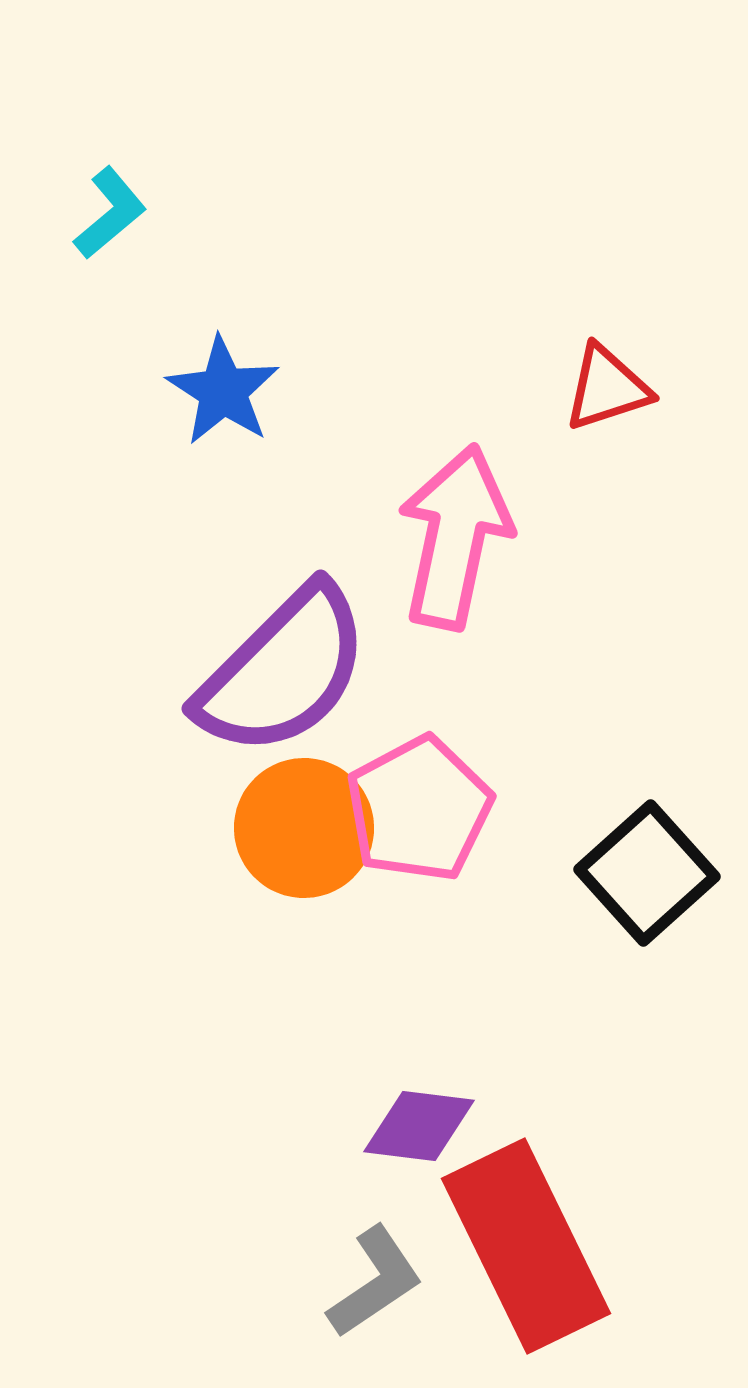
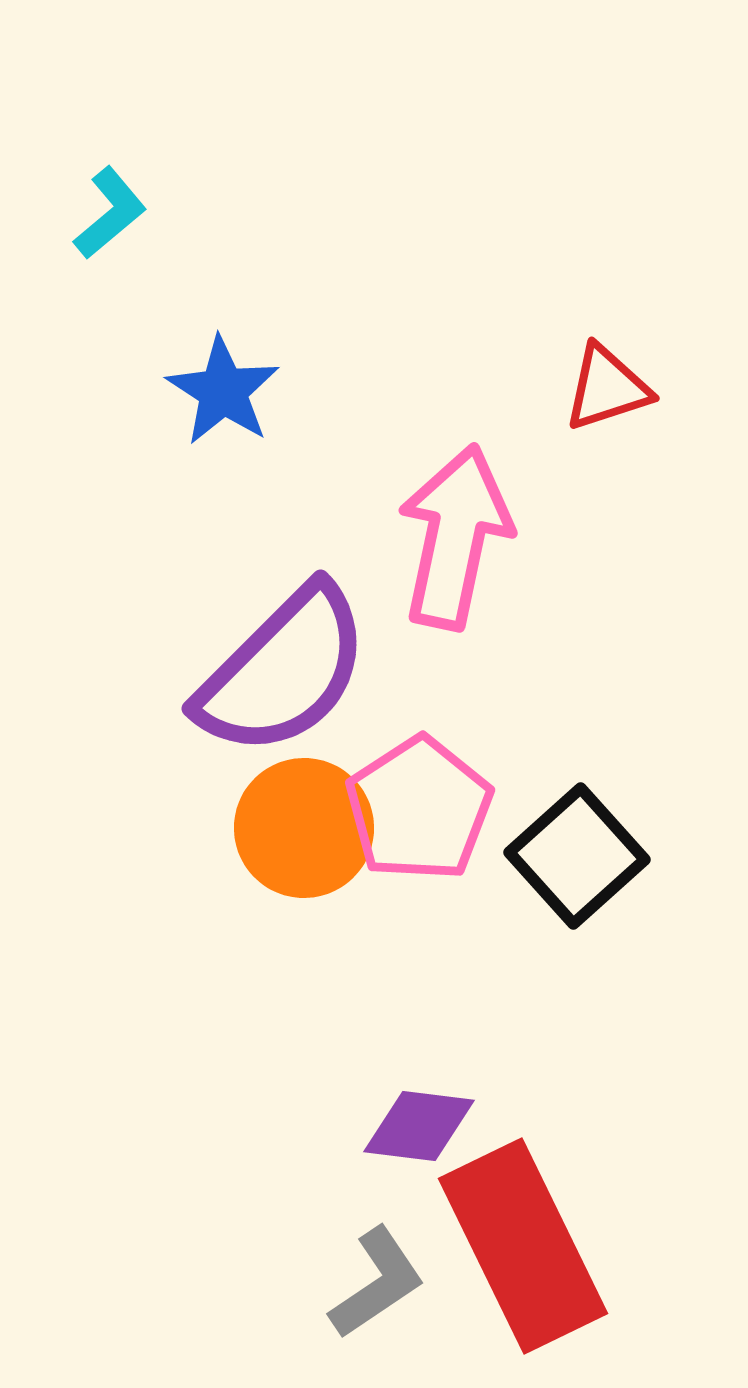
pink pentagon: rotated 5 degrees counterclockwise
black square: moved 70 px left, 17 px up
red rectangle: moved 3 px left
gray L-shape: moved 2 px right, 1 px down
